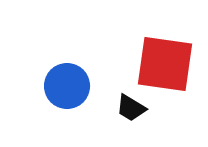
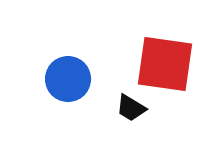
blue circle: moved 1 px right, 7 px up
